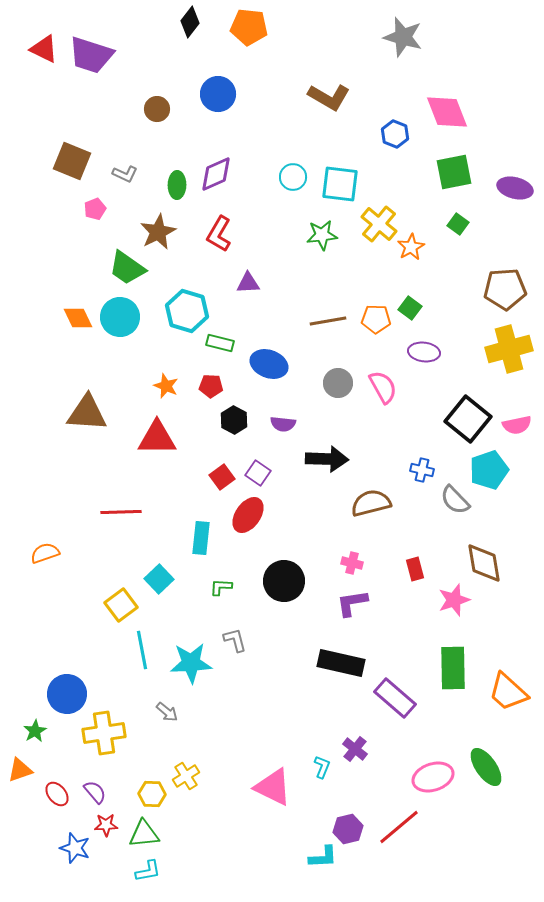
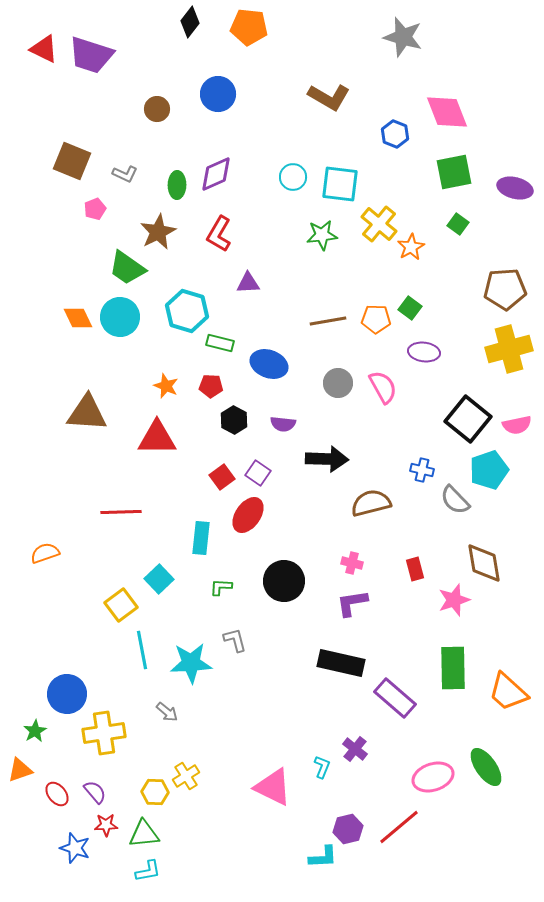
yellow hexagon at (152, 794): moved 3 px right, 2 px up
